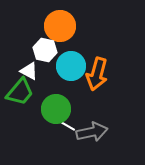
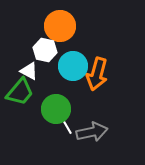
cyan circle: moved 2 px right
white line: rotated 30 degrees clockwise
